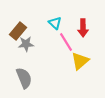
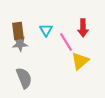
cyan triangle: moved 9 px left, 7 px down; rotated 16 degrees clockwise
brown rectangle: rotated 48 degrees counterclockwise
gray star: moved 6 px left
